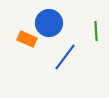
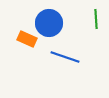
green line: moved 12 px up
blue line: rotated 72 degrees clockwise
